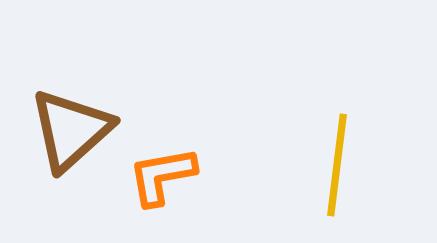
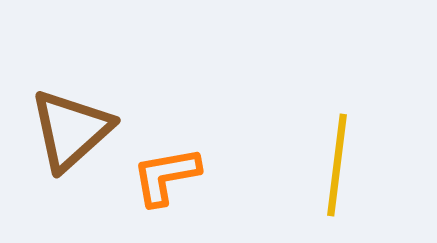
orange L-shape: moved 4 px right
